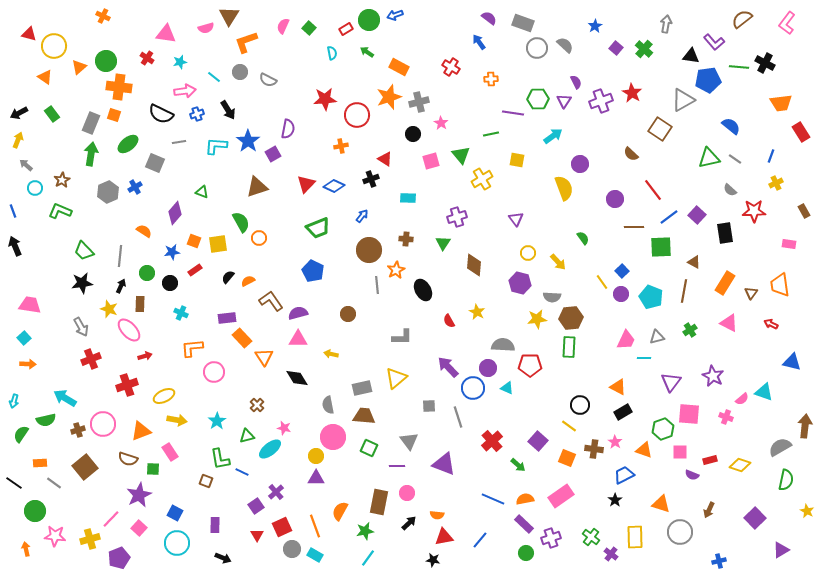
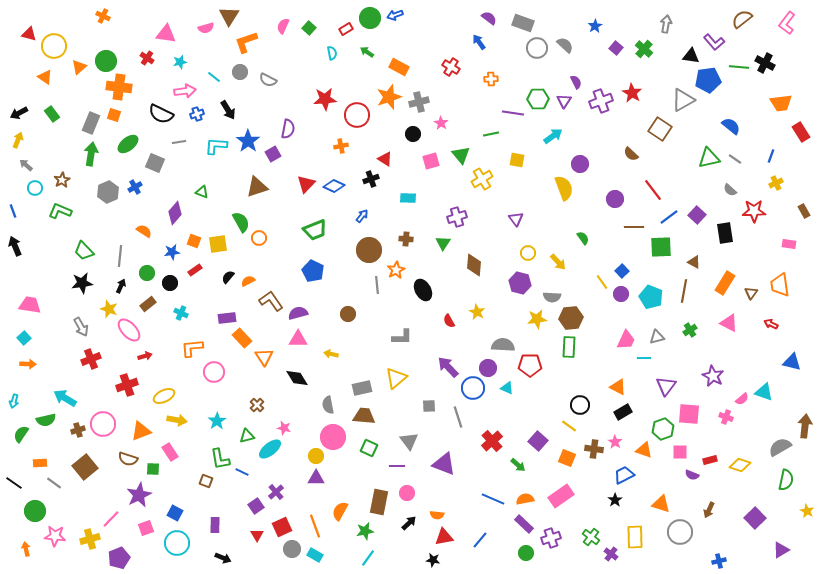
green circle at (369, 20): moved 1 px right, 2 px up
green trapezoid at (318, 228): moved 3 px left, 2 px down
brown rectangle at (140, 304): moved 8 px right; rotated 49 degrees clockwise
purple triangle at (671, 382): moved 5 px left, 4 px down
pink square at (139, 528): moved 7 px right; rotated 28 degrees clockwise
